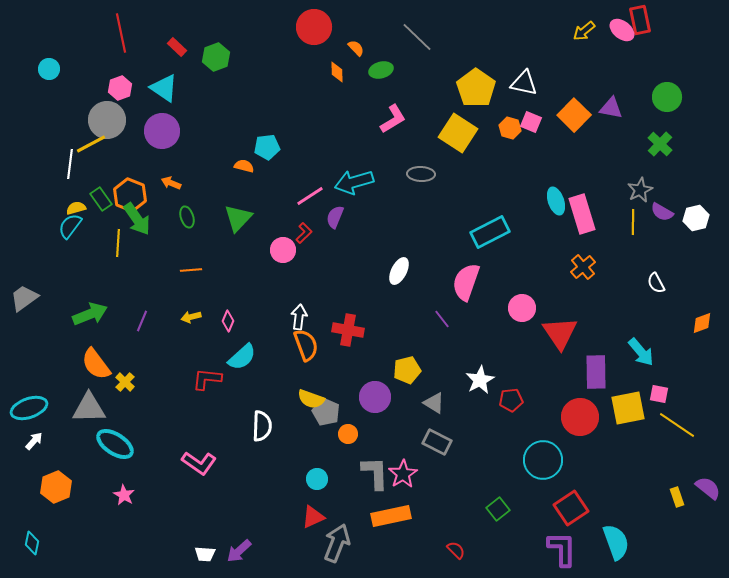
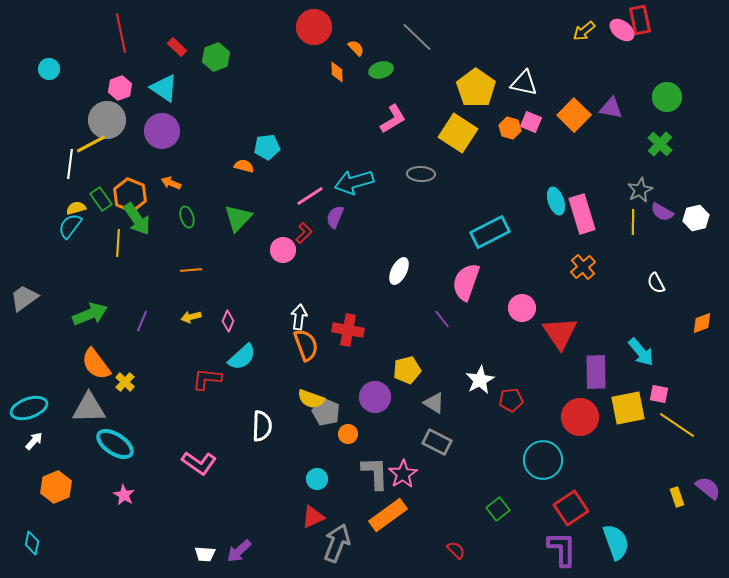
orange rectangle at (391, 516): moved 3 px left, 1 px up; rotated 24 degrees counterclockwise
